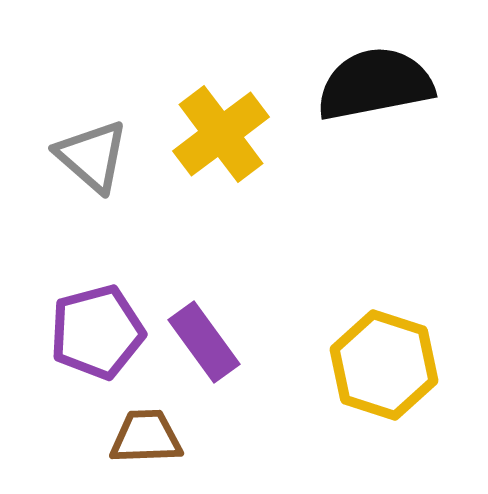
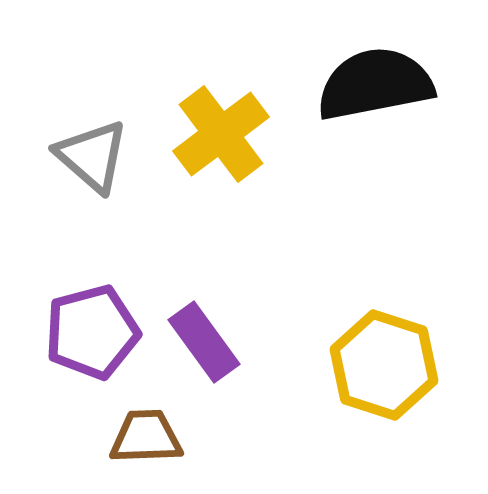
purple pentagon: moved 5 px left
